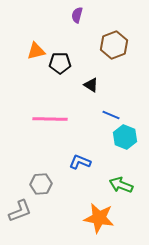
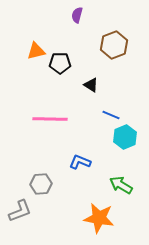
cyan hexagon: rotated 15 degrees clockwise
green arrow: rotated 10 degrees clockwise
